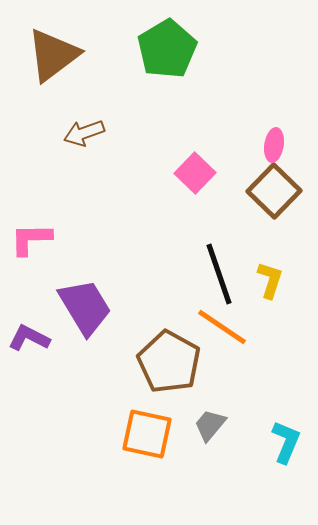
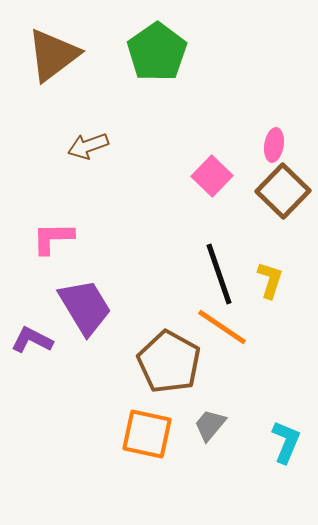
green pentagon: moved 10 px left, 3 px down; rotated 4 degrees counterclockwise
brown arrow: moved 4 px right, 13 px down
pink square: moved 17 px right, 3 px down
brown square: moved 9 px right
pink L-shape: moved 22 px right, 1 px up
purple L-shape: moved 3 px right, 2 px down
